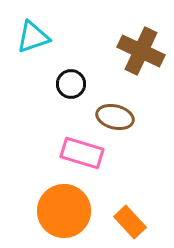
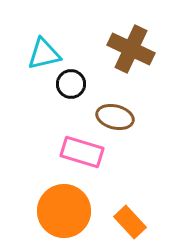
cyan triangle: moved 11 px right, 17 px down; rotated 6 degrees clockwise
brown cross: moved 10 px left, 2 px up
pink rectangle: moved 1 px up
